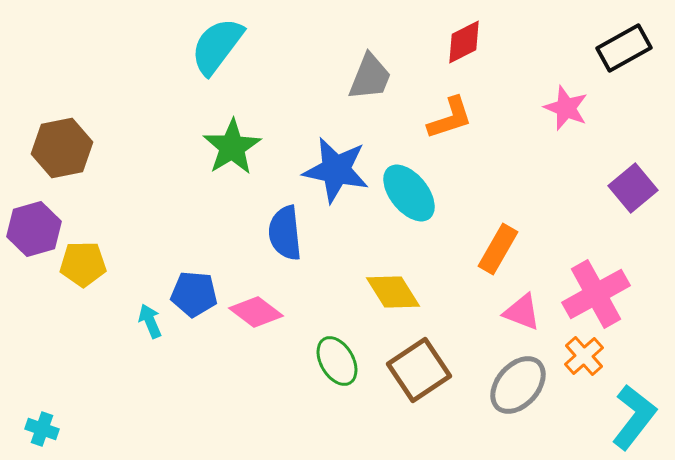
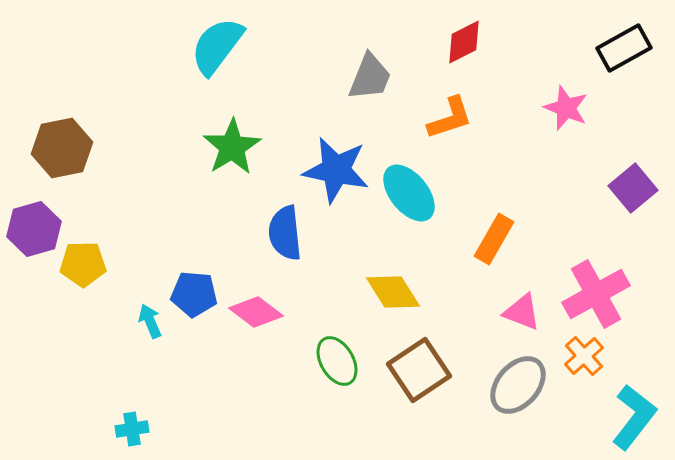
orange rectangle: moved 4 px left, 10 px up
cyan cross: moved 90 px right; rotated 28 degrees counterclockwise
